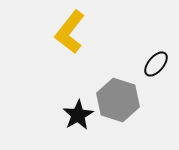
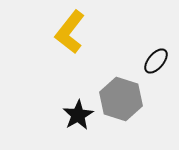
black ellipse: moved 3 px up
gray hexagon: moved 3 px right, 1 px up
